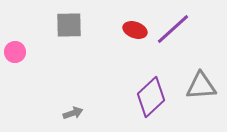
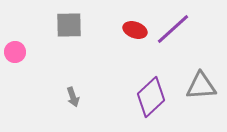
gray arrow: moved 16 px up; rotated 90 degrees clockwise
